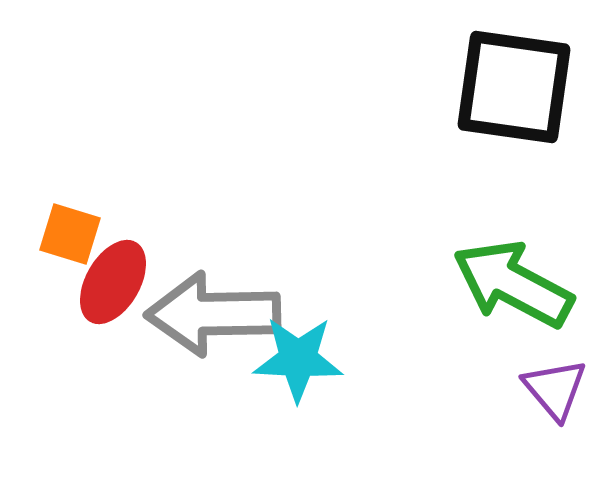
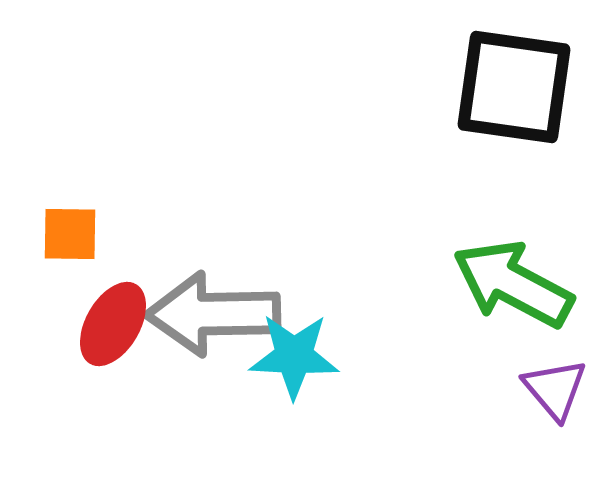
orange square: rotated 16 degrees counterclockwise
red ellipse: moved 42 px down
cyan star: moved 4 px left, 3 px up
